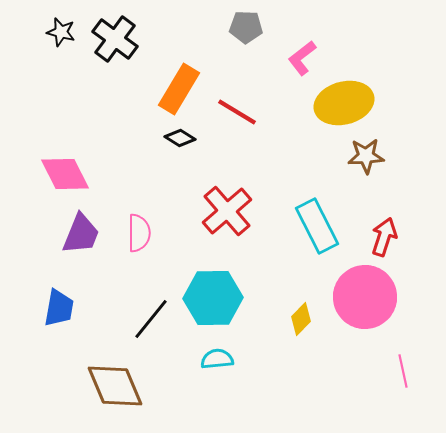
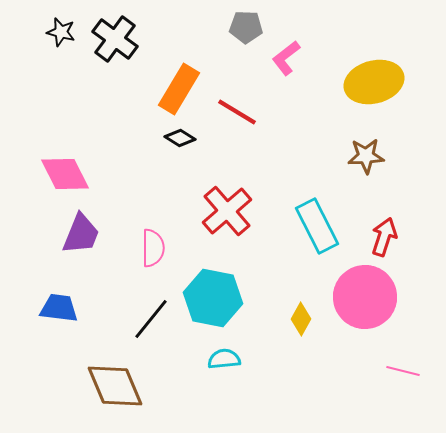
pink L-shape: moved 16 px left
yellow ellipse: moved 30 px right, 21 px up
pink semicircle: moved 14 px right, 15 px down
cyan hexagon: rotated 12 degrees clockwise
blue trapezoid: rotated 93 degrees counterclockwise
yellow diamond: rotated 16 degrees counterclockwise
cyan semicircle: moved 7 px right
pink line: rotated 64 degrees counterclockwise
